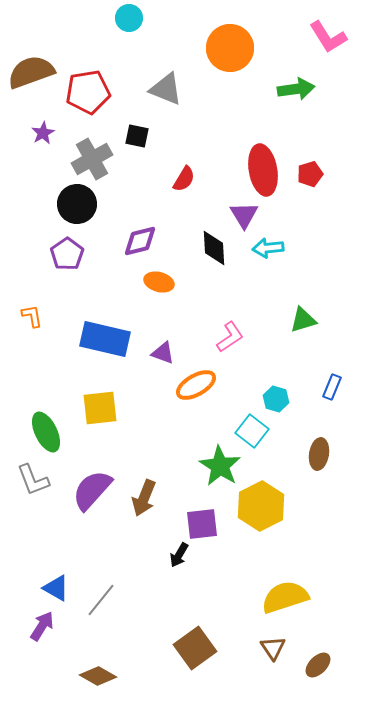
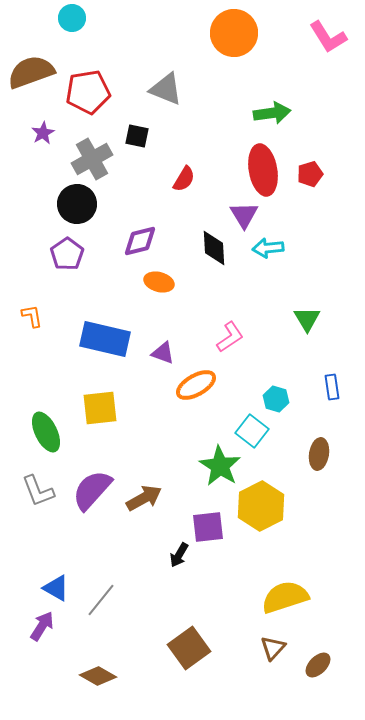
cyan circle at (129, 18): moved 57 px left
orange circle at (230, 48): moved 4 px right, 15 px up
green arrow at (296, 89): moved 24 px left, 24 px down
green triangle at (303, 320): moved 4 px right, 1 px up; rotated 44 degrees counterclockwise
blue rectangle at (332, 387): rotated 30 degrees counterclockwise
gray L-shape at (33, 480): moved 5 px right, 11 px down
brown arrow at (144, 498): rotated 141 degrees counterclockwise
purple square at (202, 524): moved 6 px right, 3 px down
brown square at (195, 648): moved 6 px left
brown triangle at (273, 648): rotated 16 degrees clockwise
